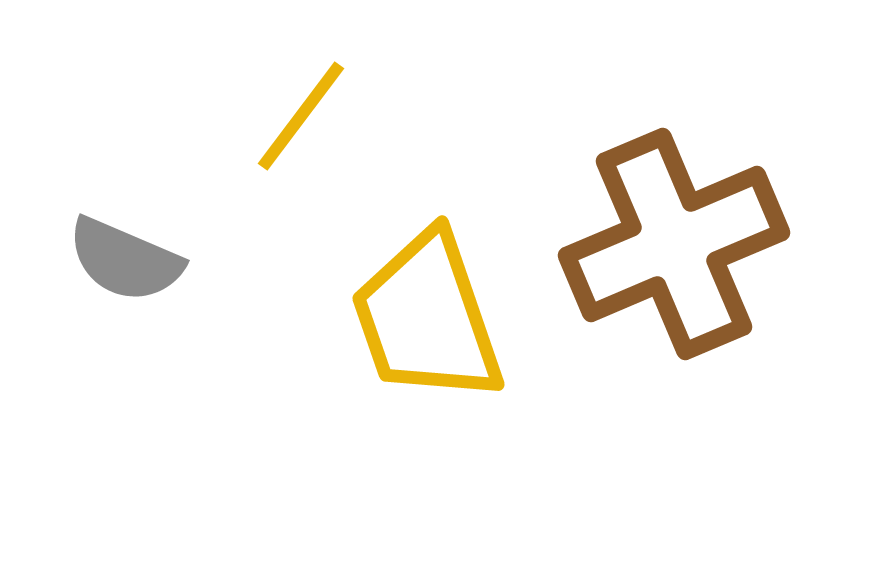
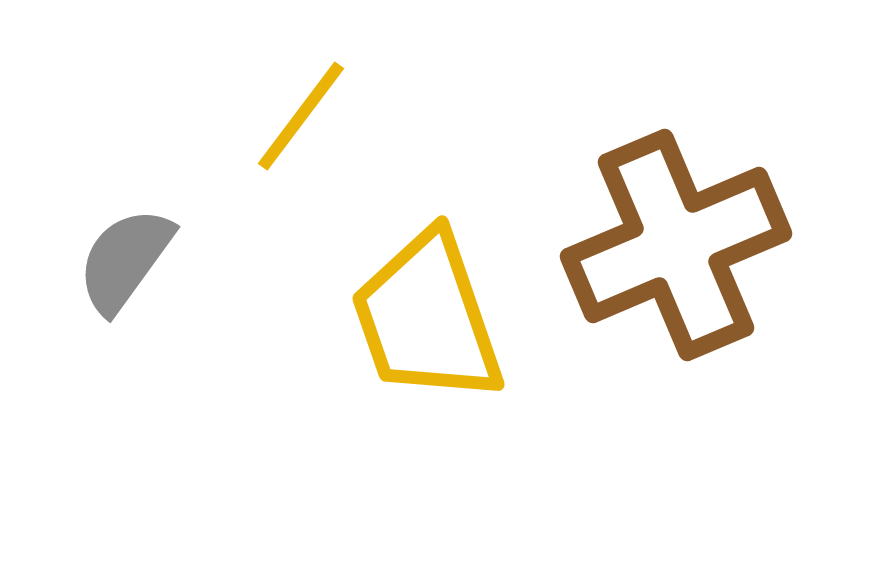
brown cross: moved 2 px right, 1 px down
gray semicircle: rotated 103 degrees clockwise
